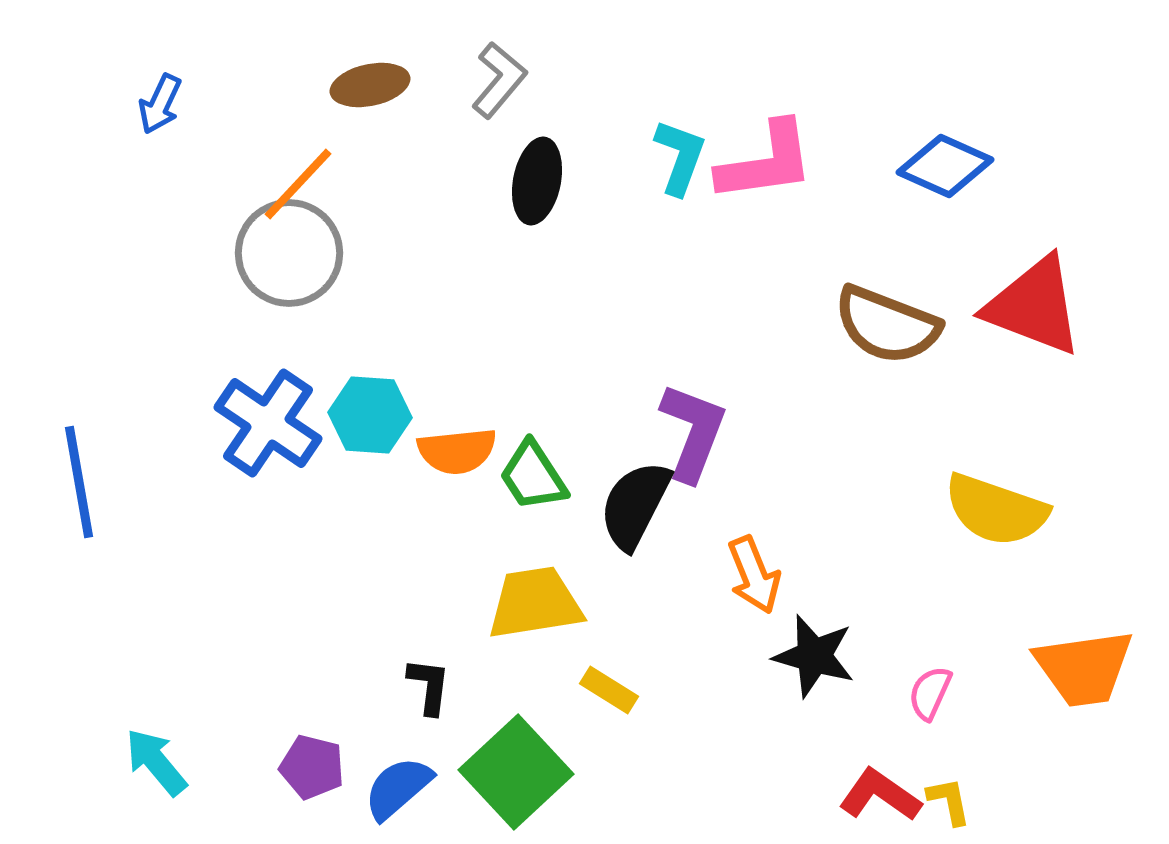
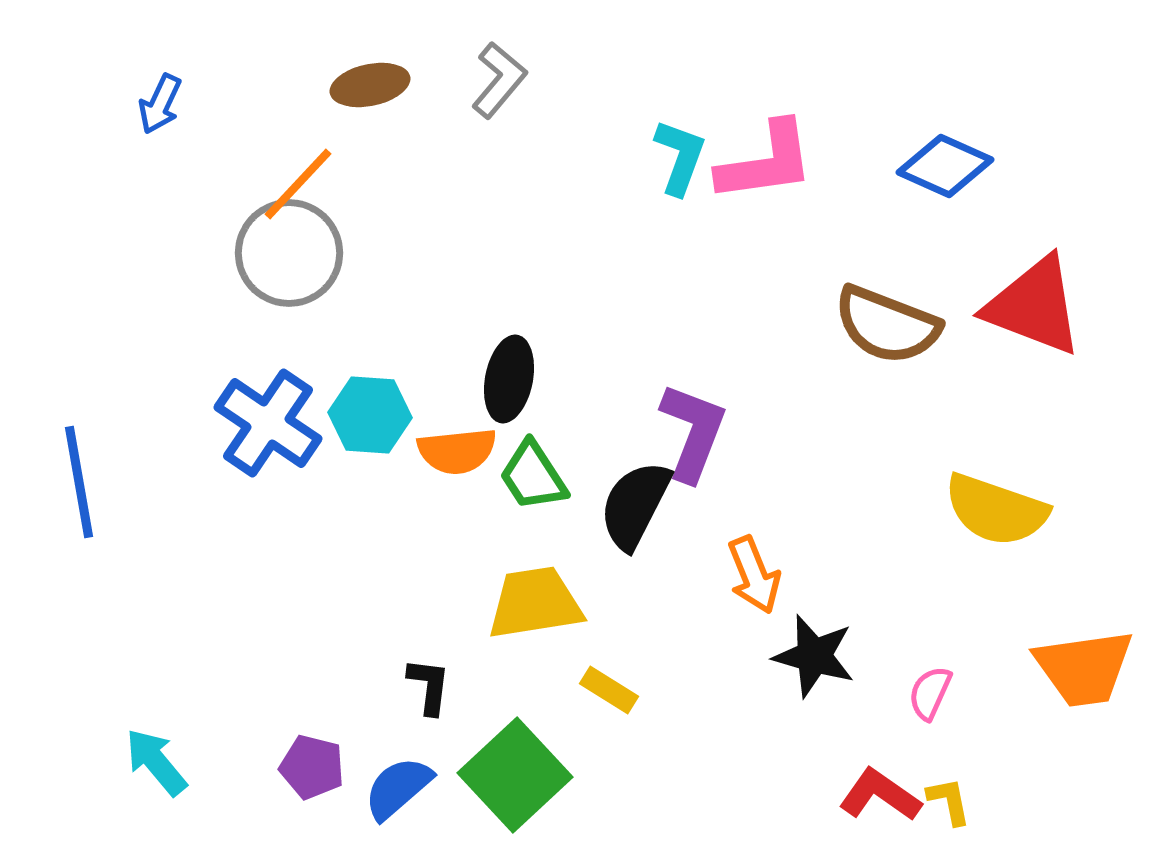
black ellipse: moved 28 px left, 198 px down
green square: moved 1 px left, 3 px down
